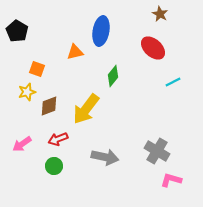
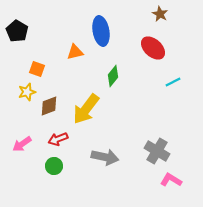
blue ellipse: rotated 20 degrees counterclockwise
pink L-shape: rotated 15 degrees clockwise
